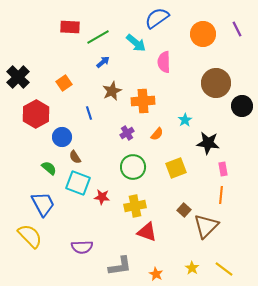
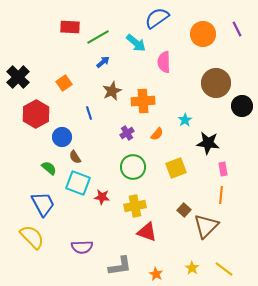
yellow semicircle: moved 2 px right, 1 px down
